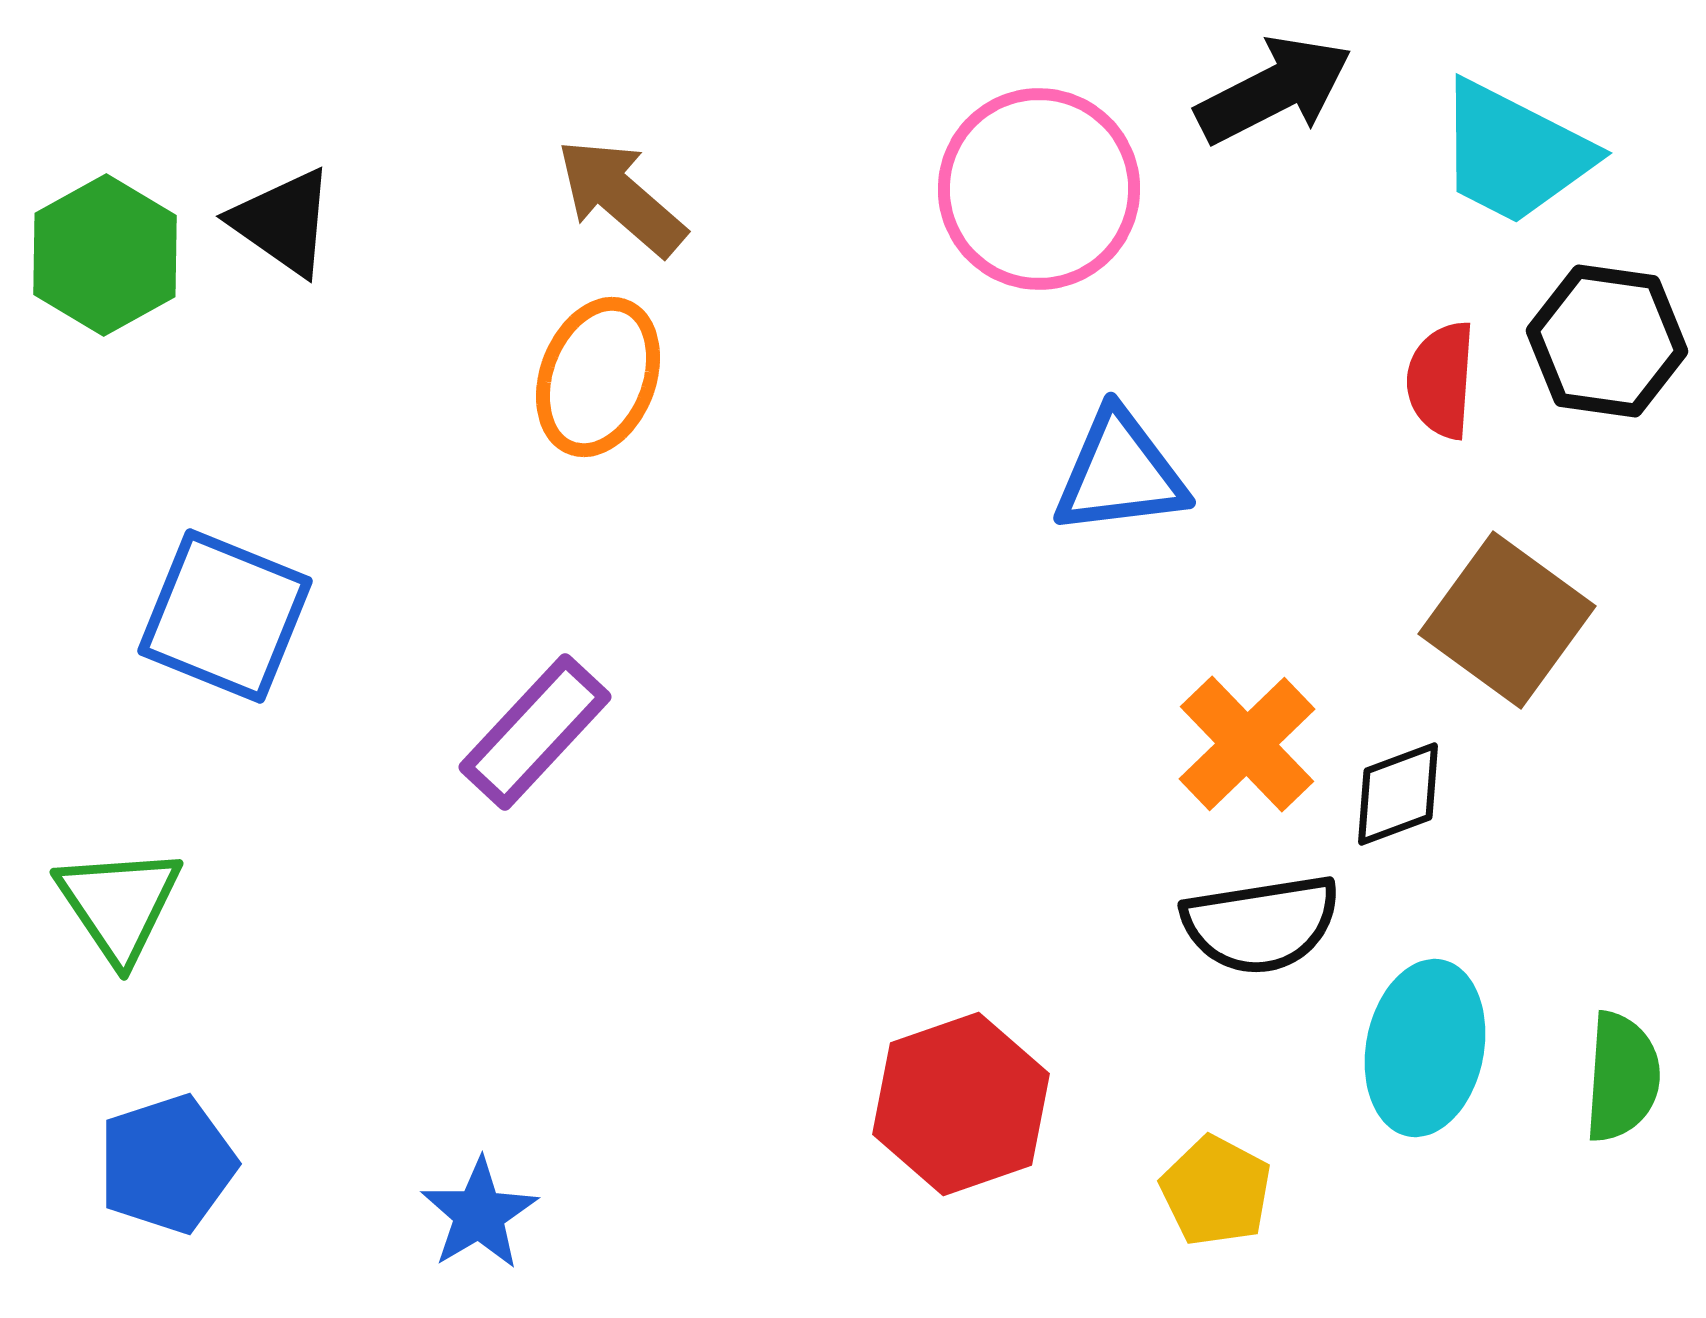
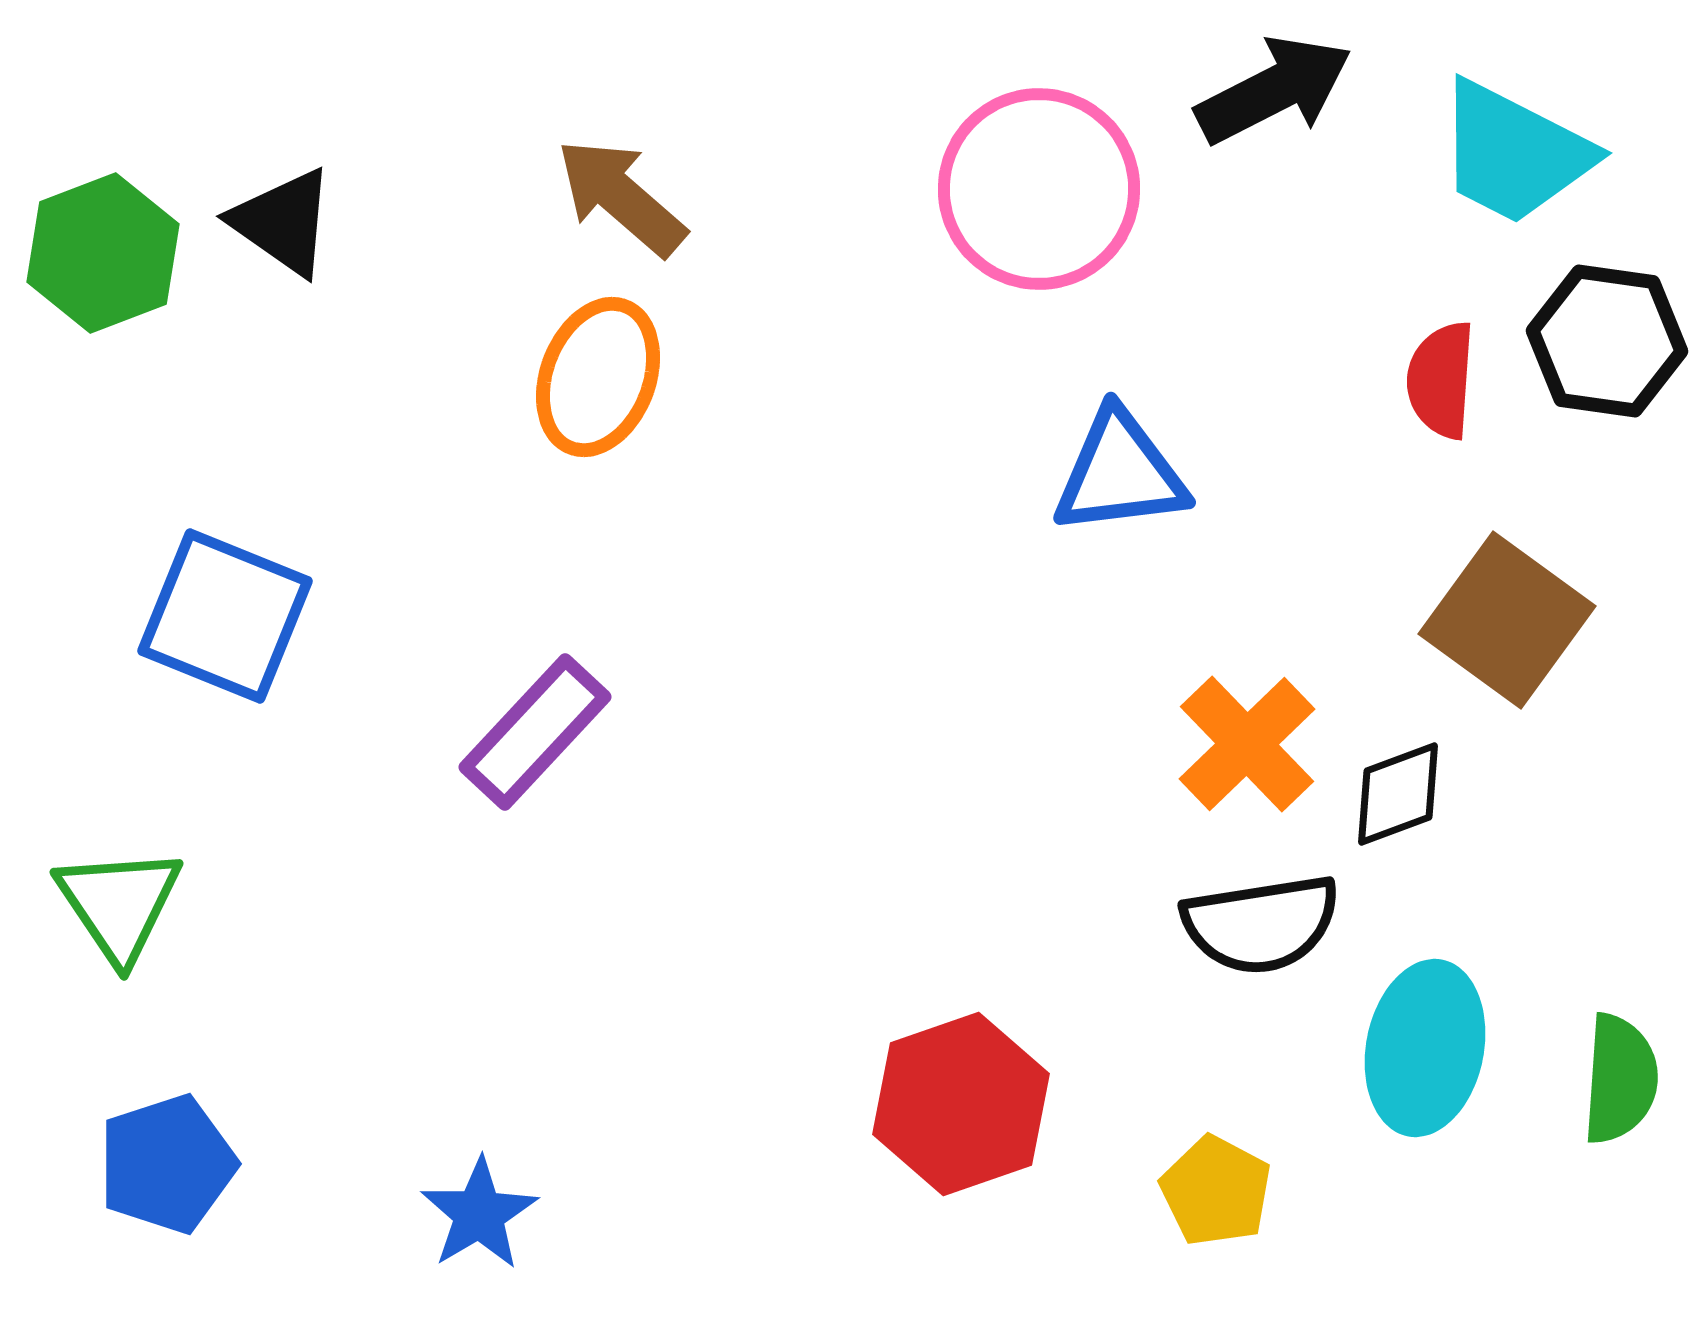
green hexagon: moved 2 px left, 2 px up; rotated 8 degrees clockwise
green semicircle: moved 2 px left, 2 px down
